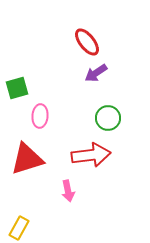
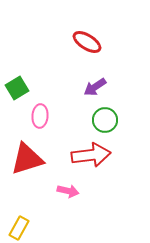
red ellipse: rotated 20 degrees counterclockwise
purple arrow: moved 1 px left, 14 px down
green square: rotated 15 degrees counterclockwise
green circle: moved 3 px left, 2 px down
pink arrow: rotated 65 degrees counterclockwise
